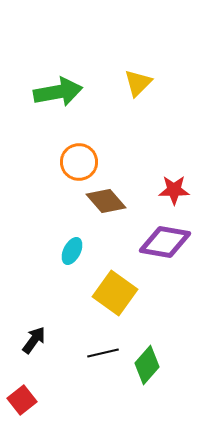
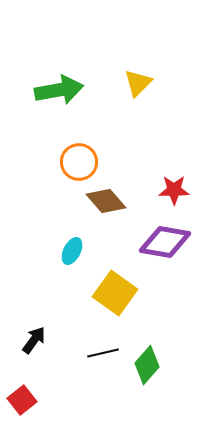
green arrow: moved 1 px right, 2 px up
